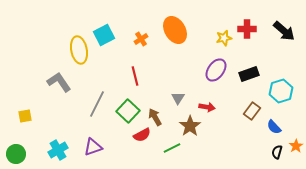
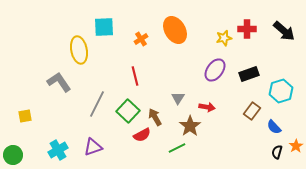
cyan square: moved 8 px up; rotated 25 degrees clockwise
purple ellipse: moved 1 px left
green line: moved 5 px right
green circle: moved 3 px left, 1 px down
